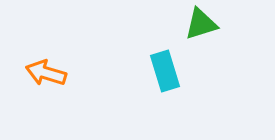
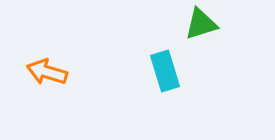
orange arrow: moved 1 px right, 1 px up
